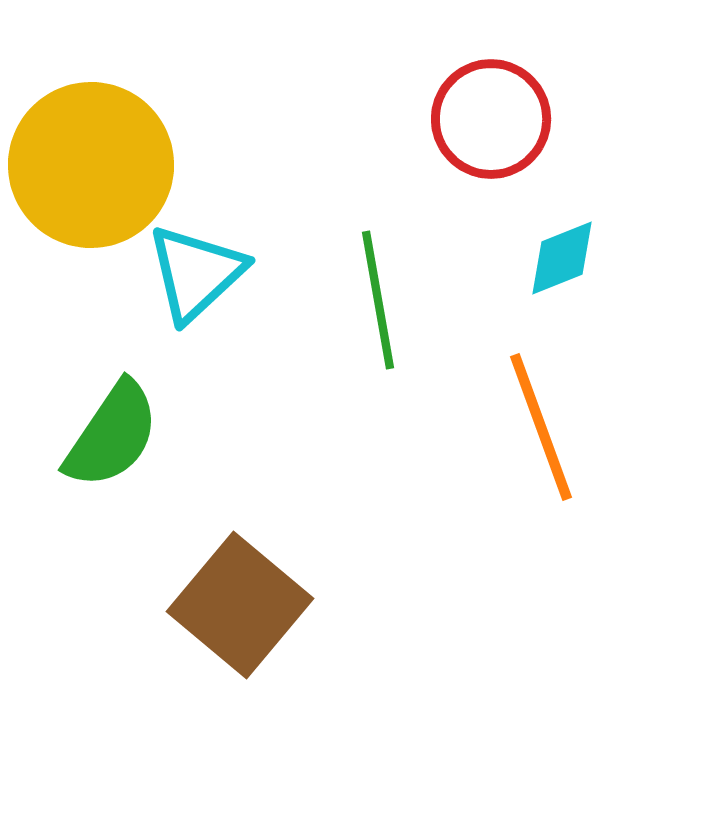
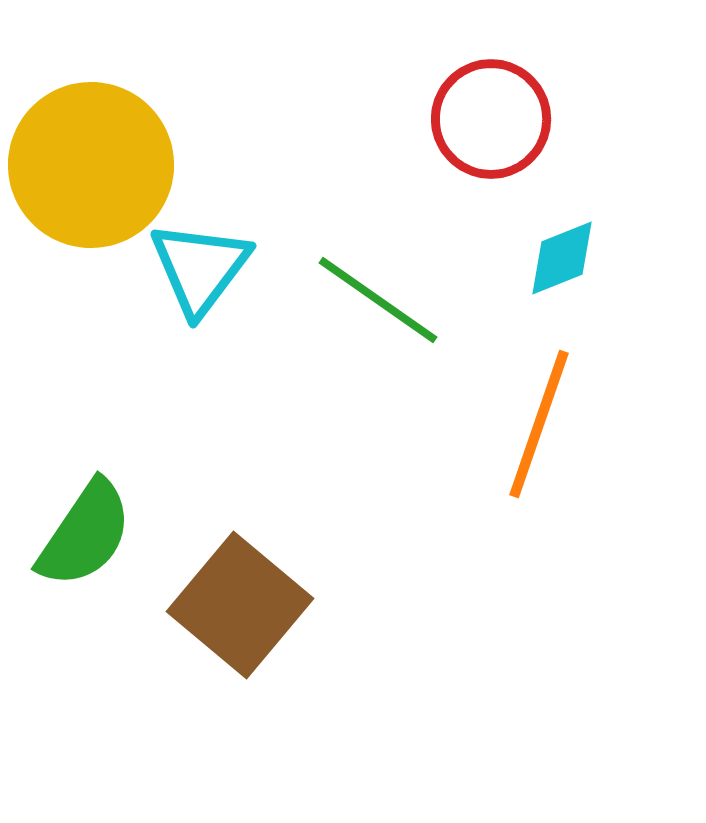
cyan triangle: moved 4 px right, 5 px up; rotated 10 degrees counterclockwise
green line: rotated 45 degrees counterclockwise
orange line: moved 2 px left, 3 px up; rotated 39 degrees clockwise
green semicircle: moved 27 px left, 99 px down
